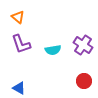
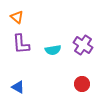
orange triangle: moved 1 px left
purple L-shape: rotated 15 degrees clockwise
red circle: moved 2 px left, 3 px down
blue triangle: moved 1 px left, 1 px up
